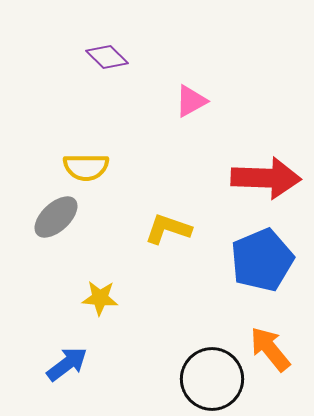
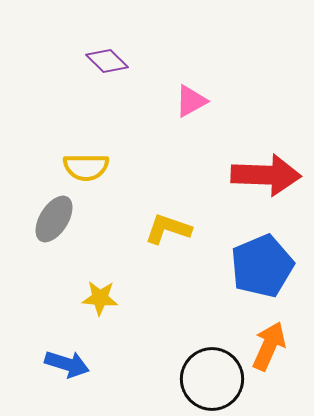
purple diamond: moved 4 px down
red arrow: moved 3 px up
gray ellipse: moved 2 px left, 2 px down; rotated 15 degrees counterclockwise
blue pentagon: moved 6 px down
orange arrow: moved 1 px left, 3 px up; rotated 63 degrees clockwise
blue arrow: rotated 54 degrees clockwise
